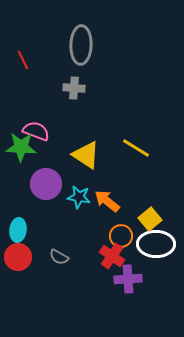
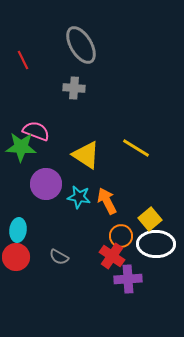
gray ellipse: rotated 33 degrees counterclockwise
orange arrow: rotated 24 degrees clockwise
red circle: moved 2 px left
